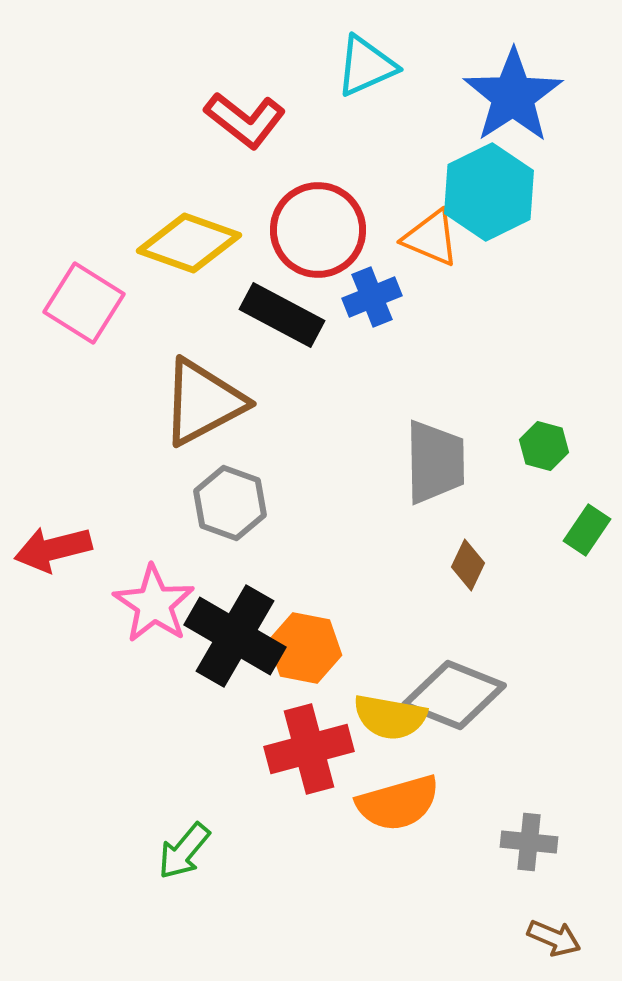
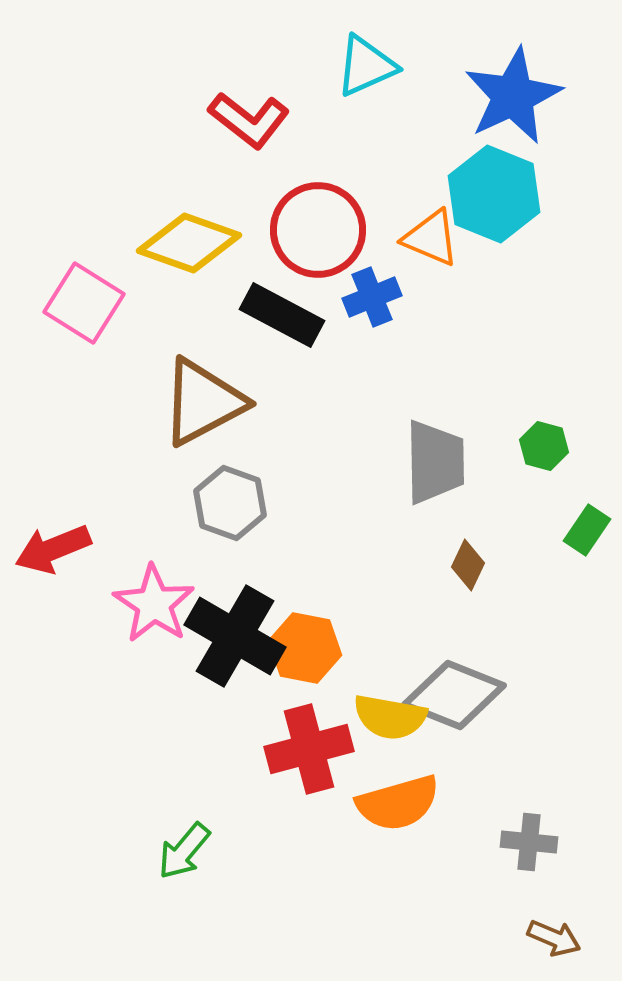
blue star: rotated 8 degrees clockwise
red L-shape: moved 4 px right
cyan hexagon: moved 5 px right, 2 px down; rotated 12 degrees counterclockwise
red arrow: rotated 8 degrees counterclockwise
